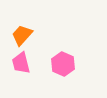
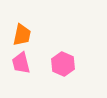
orange trapezoid: rotated 150 degrees clockwise
